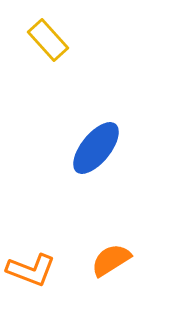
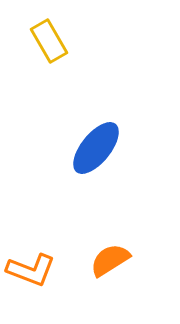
yellow rectangle: moved 1 px right, 1 px down; rotated 12 degrees clockwise
orange semicircle: moved 1 px left
